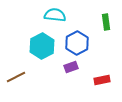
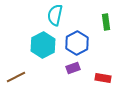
cyan semicircle: rotated 85 degrees counterclockwise
cyan hexagon: moved 1 px right, 1 px up
purple rectangle: moved 2 px right, 1 px down
red rectangle: moved 1 px right, 2 px up; rotated 21 degrees clockwise
